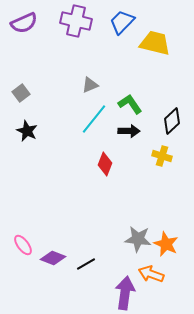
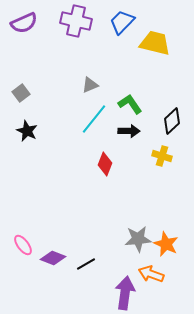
gray star: rotated 12 degrees counterclockwise
